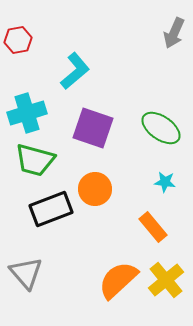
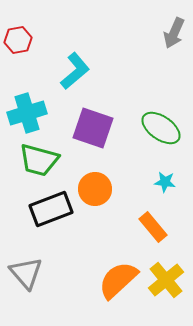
green trapezoid: moved 4 px right
